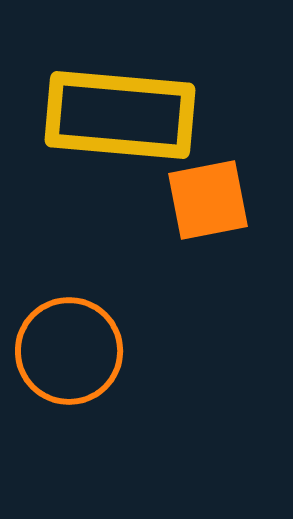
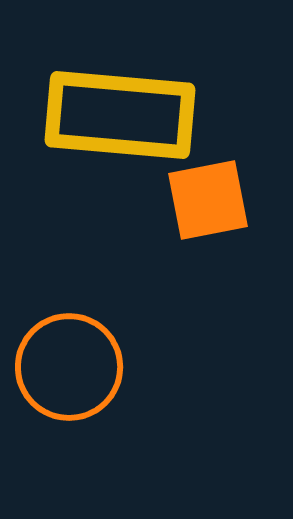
orange circle: moved 16 px down
